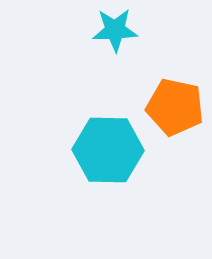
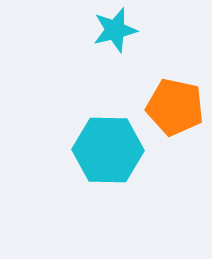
cyan star: rotated 12 degrees counterclockwise
